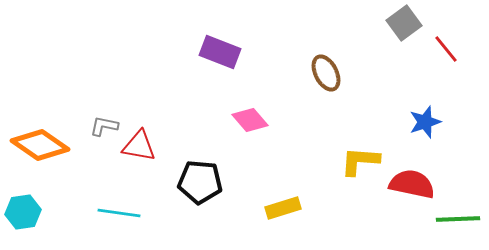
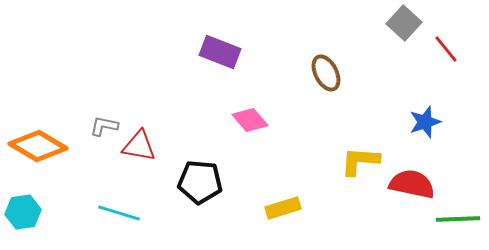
gray square: rotated 12 degrees counterclockwise
orange diamond: moved 2 px left, 1 px down; rotated 4 degrees counterclockwise
cyan line: rotated 9 degrees clockwise
